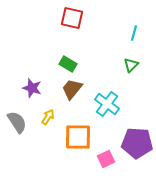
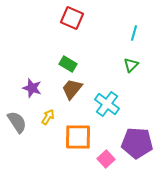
red square: rotated 10 degrees clockwise
pink square: rotated 18 degrees counterclockwise
